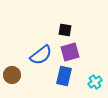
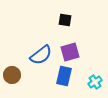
black square: moved 10 px up
